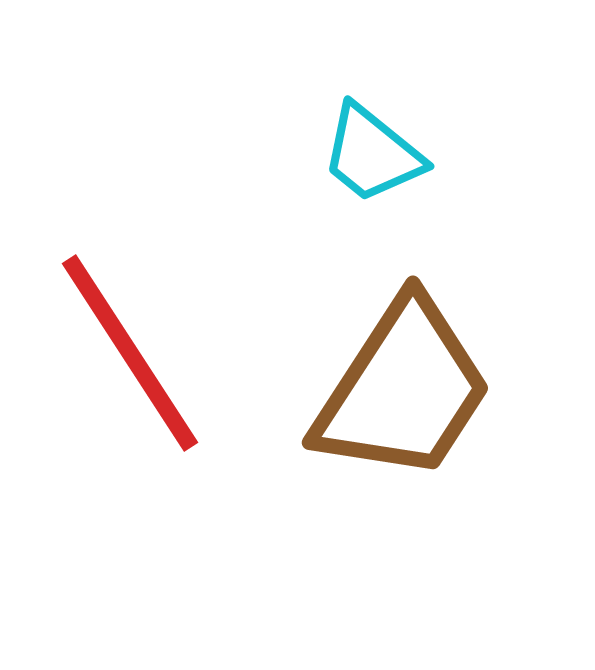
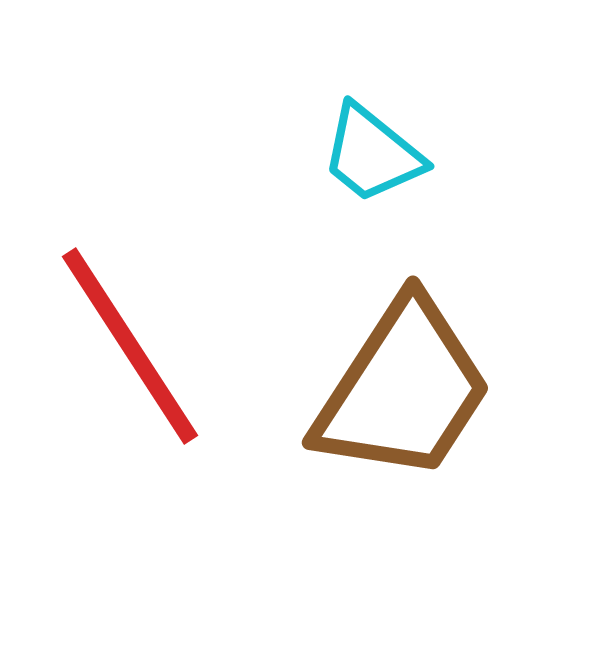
red line: moved 7 px up
